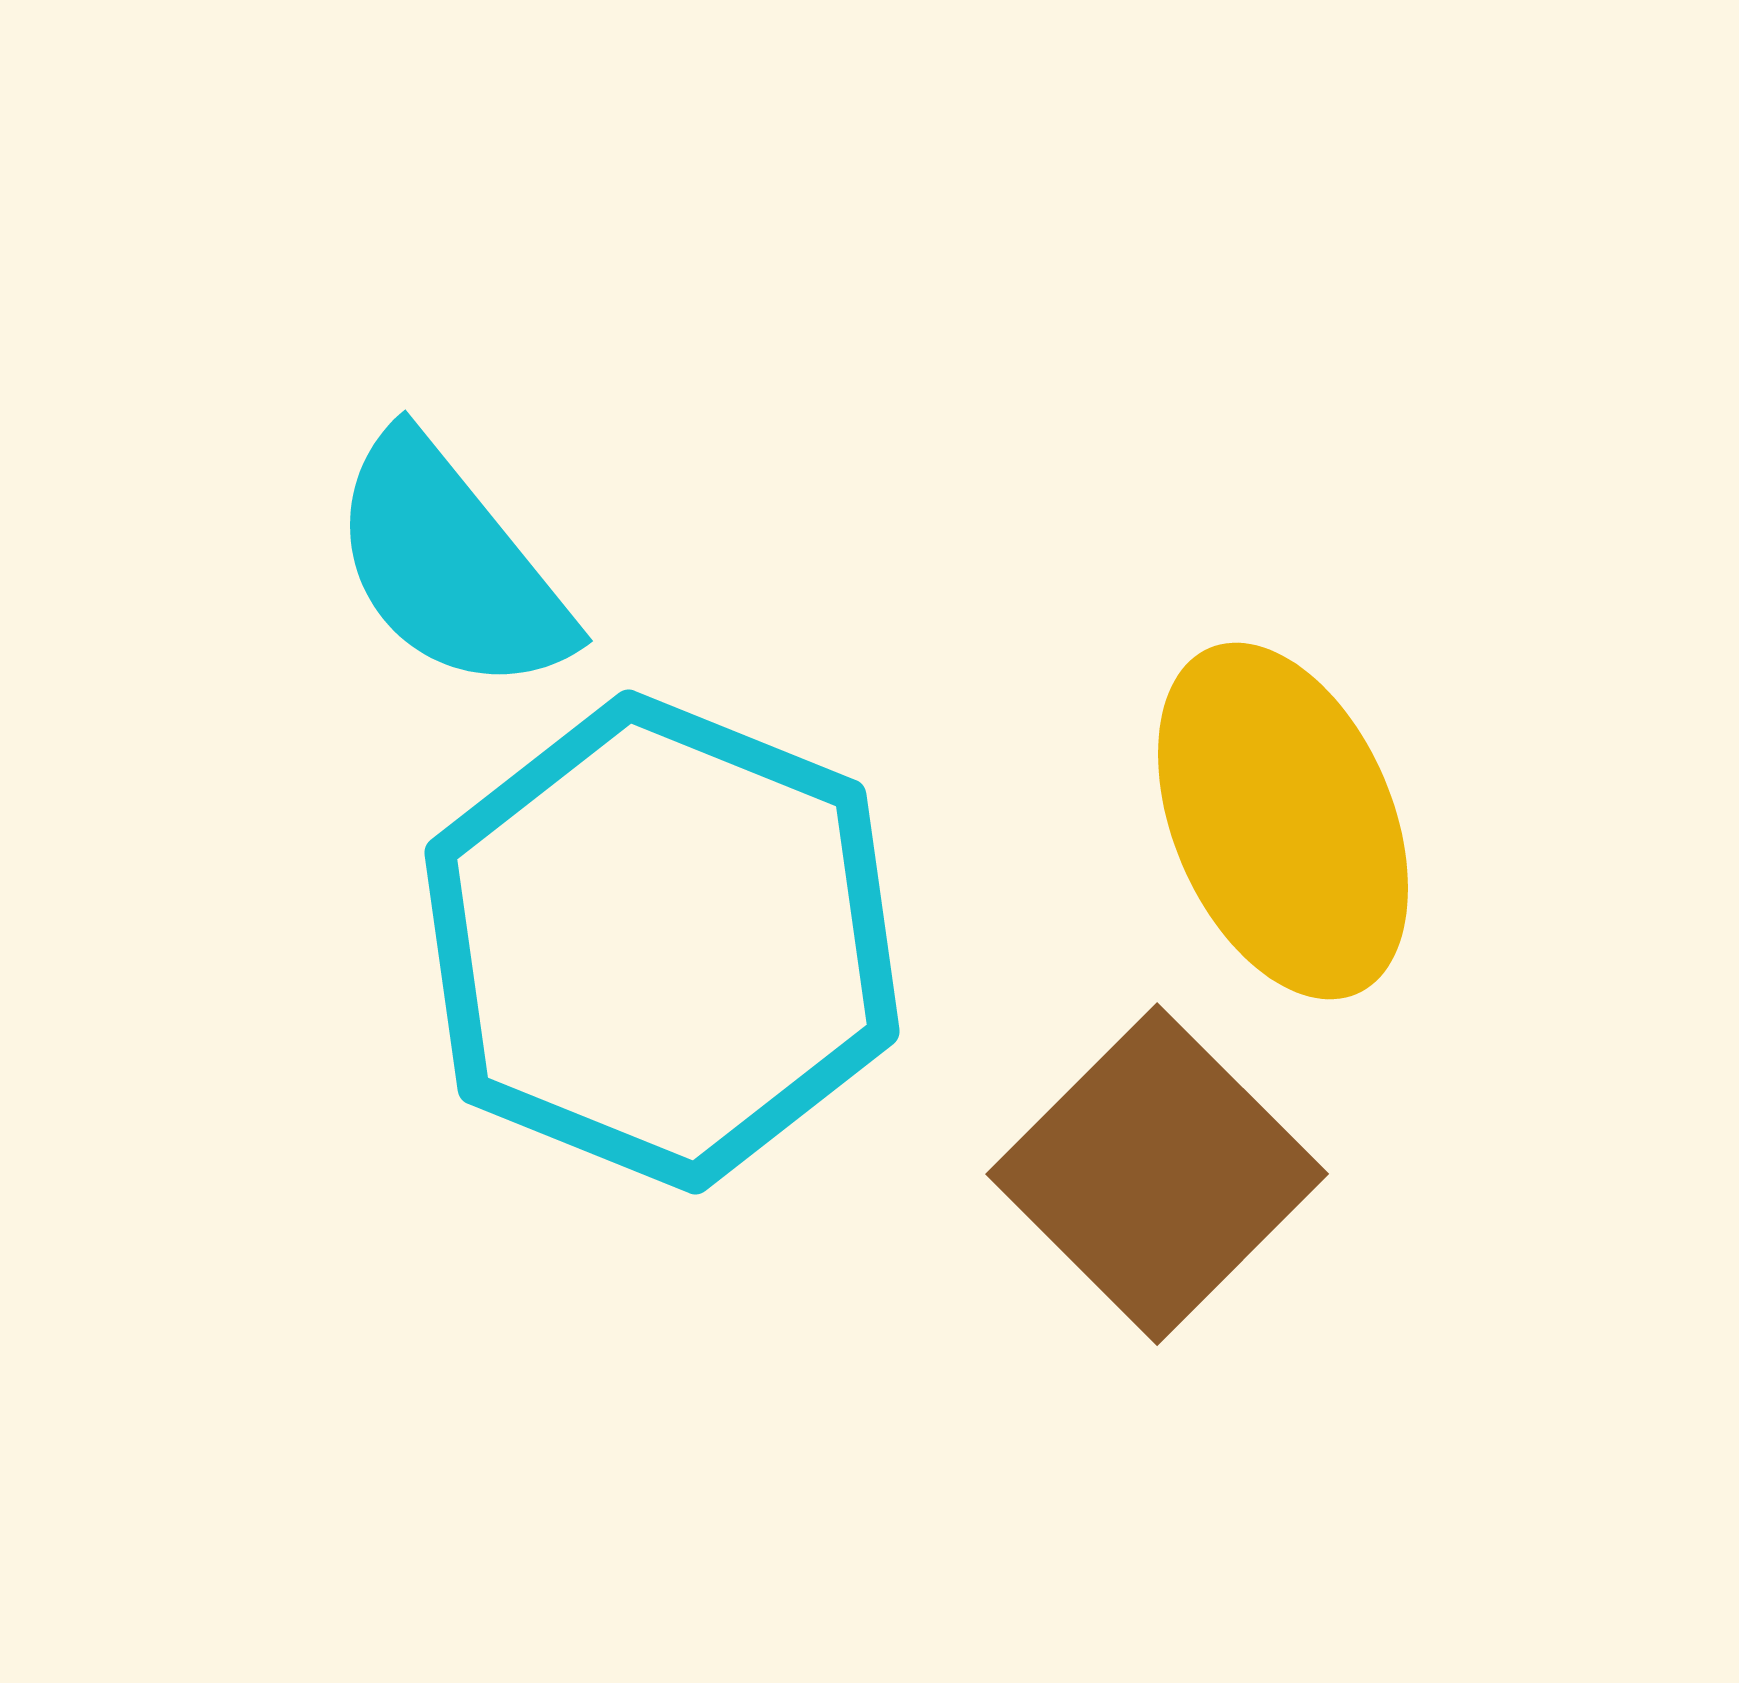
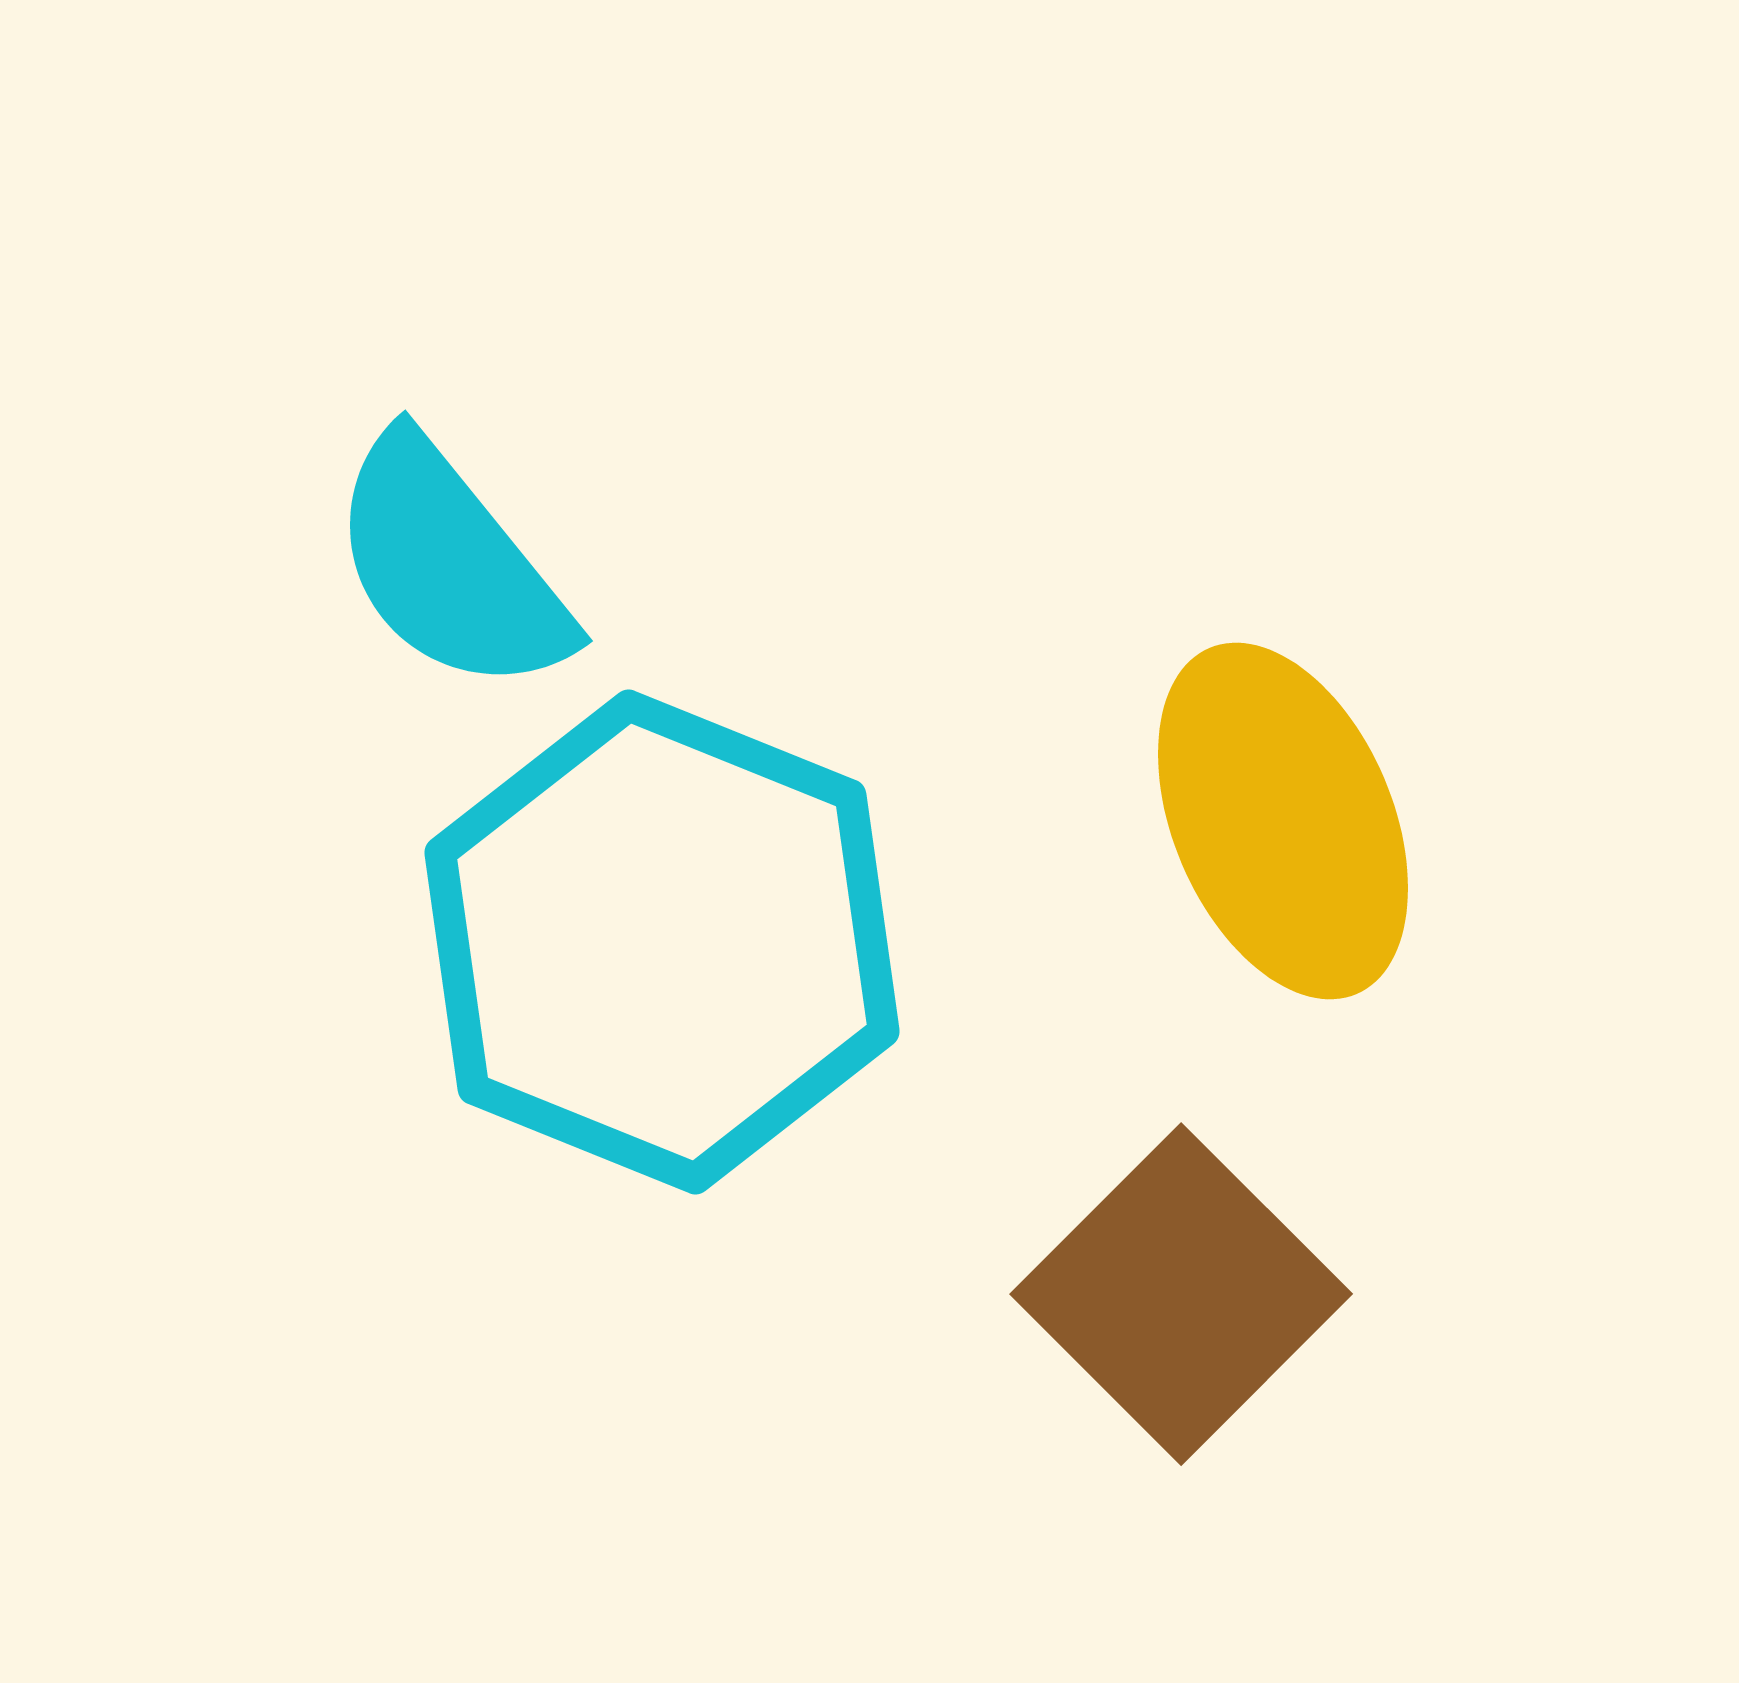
brown square: moved 24 px right, 120 px down
